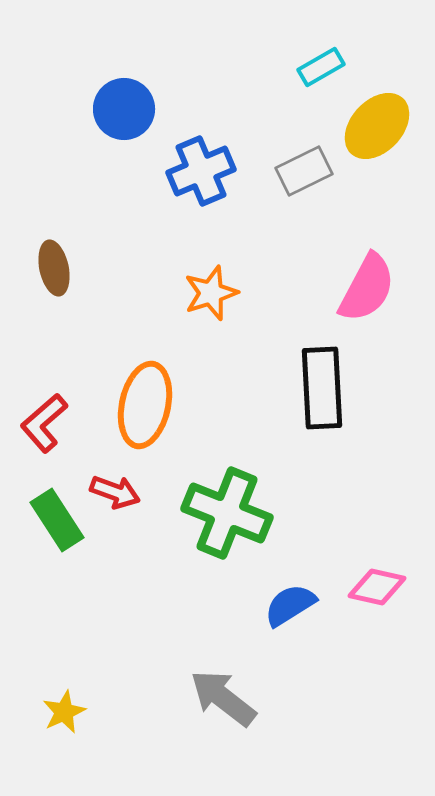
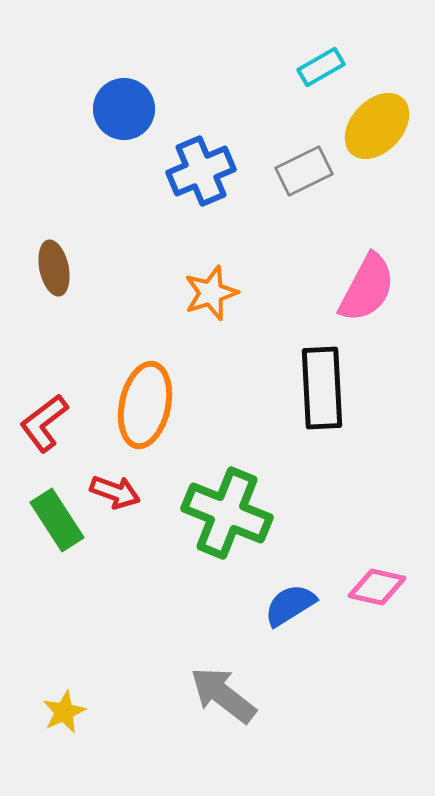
red L-shape: rotated 4 degrees clockwise
gray arrow: moved 3 px up
